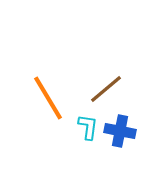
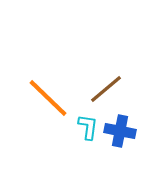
orange line: rotated 15 degrees counterclockwise
